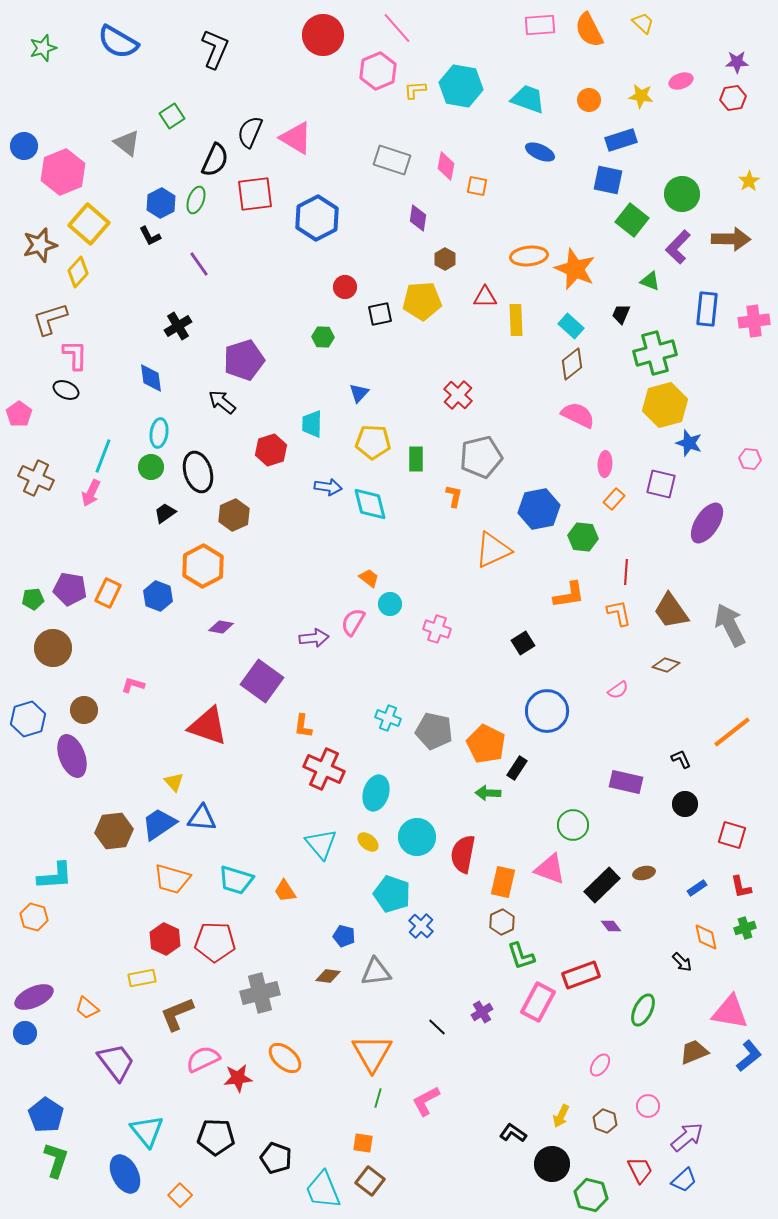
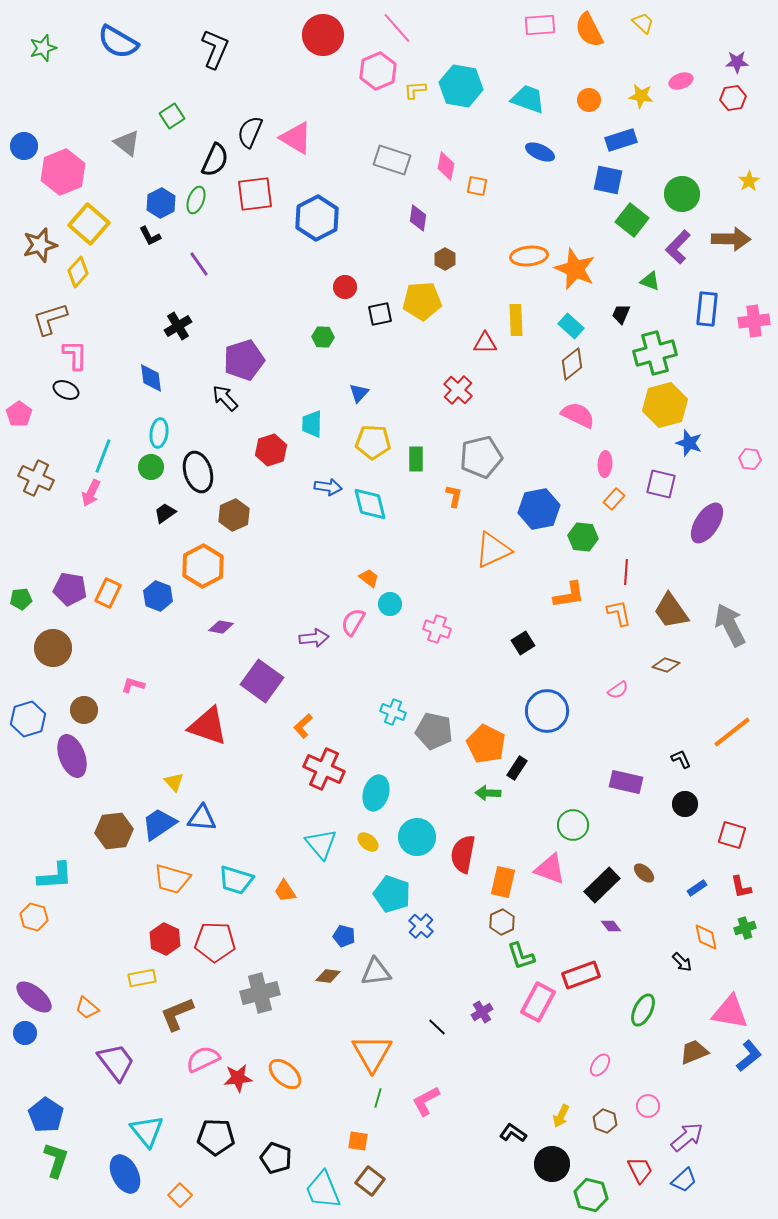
red triangle at (485, 297): moved 46 px down
red cross at (458, 395): moved 5 px up
black arrow at (222, 402): moved 3 px right, 4 px up; rotated 8 degrees clockwise
green pentagon at (33, 599): moved 12 px left
cyan cross at (388, 718): moved 5 px right, 6 px up
orange L-shape at (303, 726): rotated 40 degrees clockwise
brown ellipse at (644, 873): rotated 55 degrees clockwise
purple ellipse at (34, 997): rotated 63 degrees clockwise
orange ellipse at (285, 1058): moved 16 px down
orange square at (363, 1143): moved 5 px left, 2 px up
